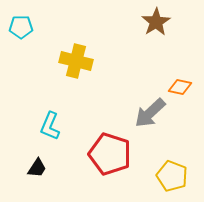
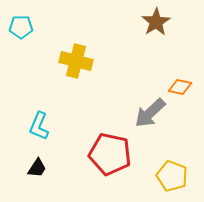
cyan L-shape: moved 11 px left
red pentagon: rotated 6 degrees counterclockwise
